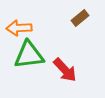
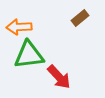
orange arrow: moved 1 px up
red arrow: moved 6 px left, 7 px down
